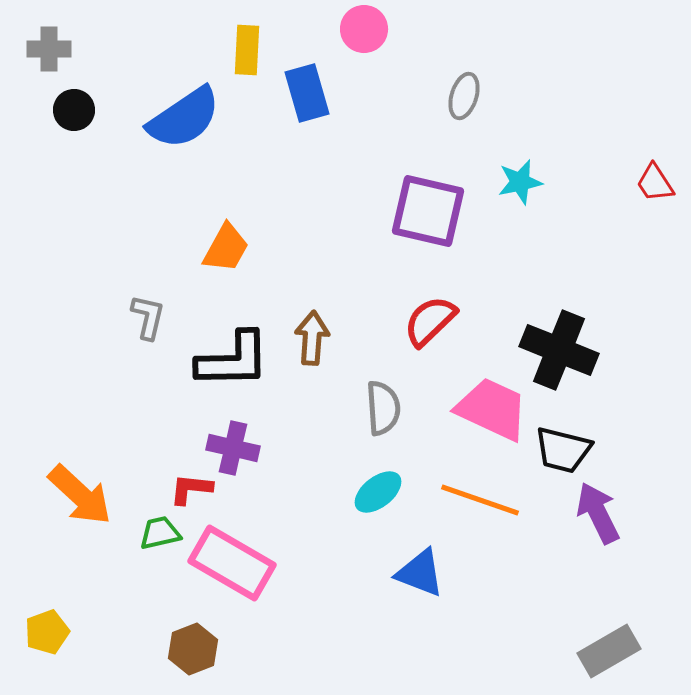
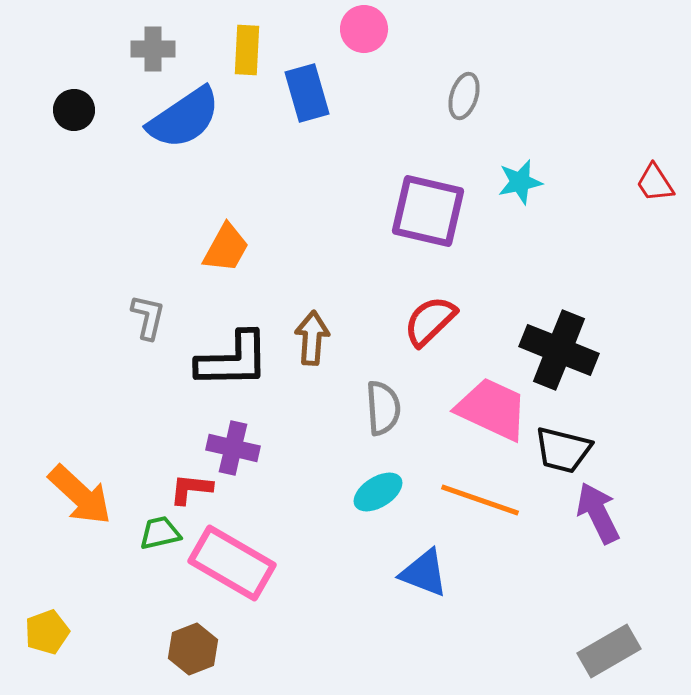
gray cross: moved 104 px right
cyan ellipse: rotated 6 degrees clockwise
blue triangle: moved 4 px right
